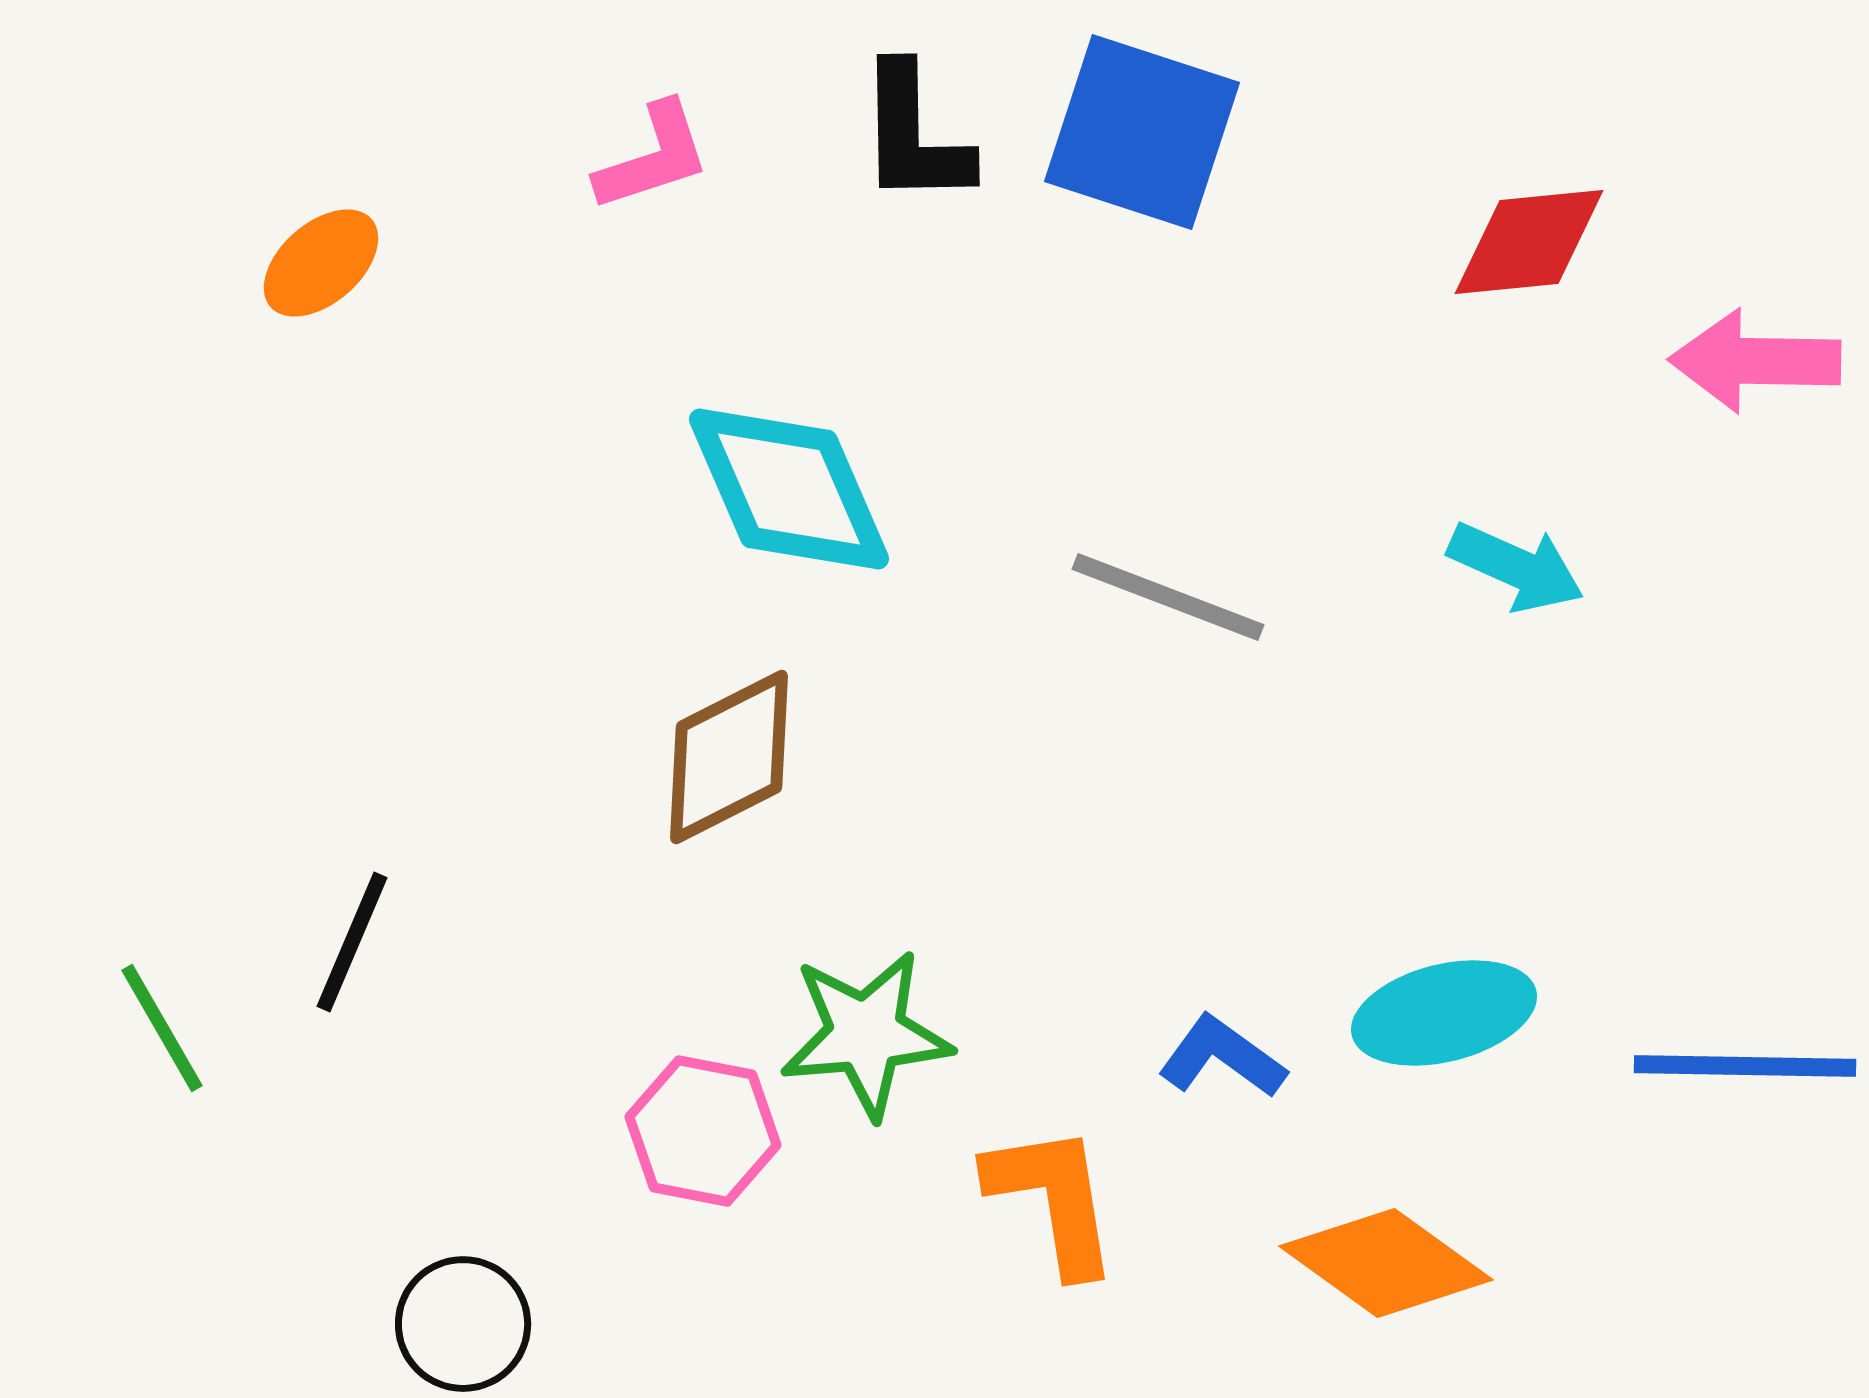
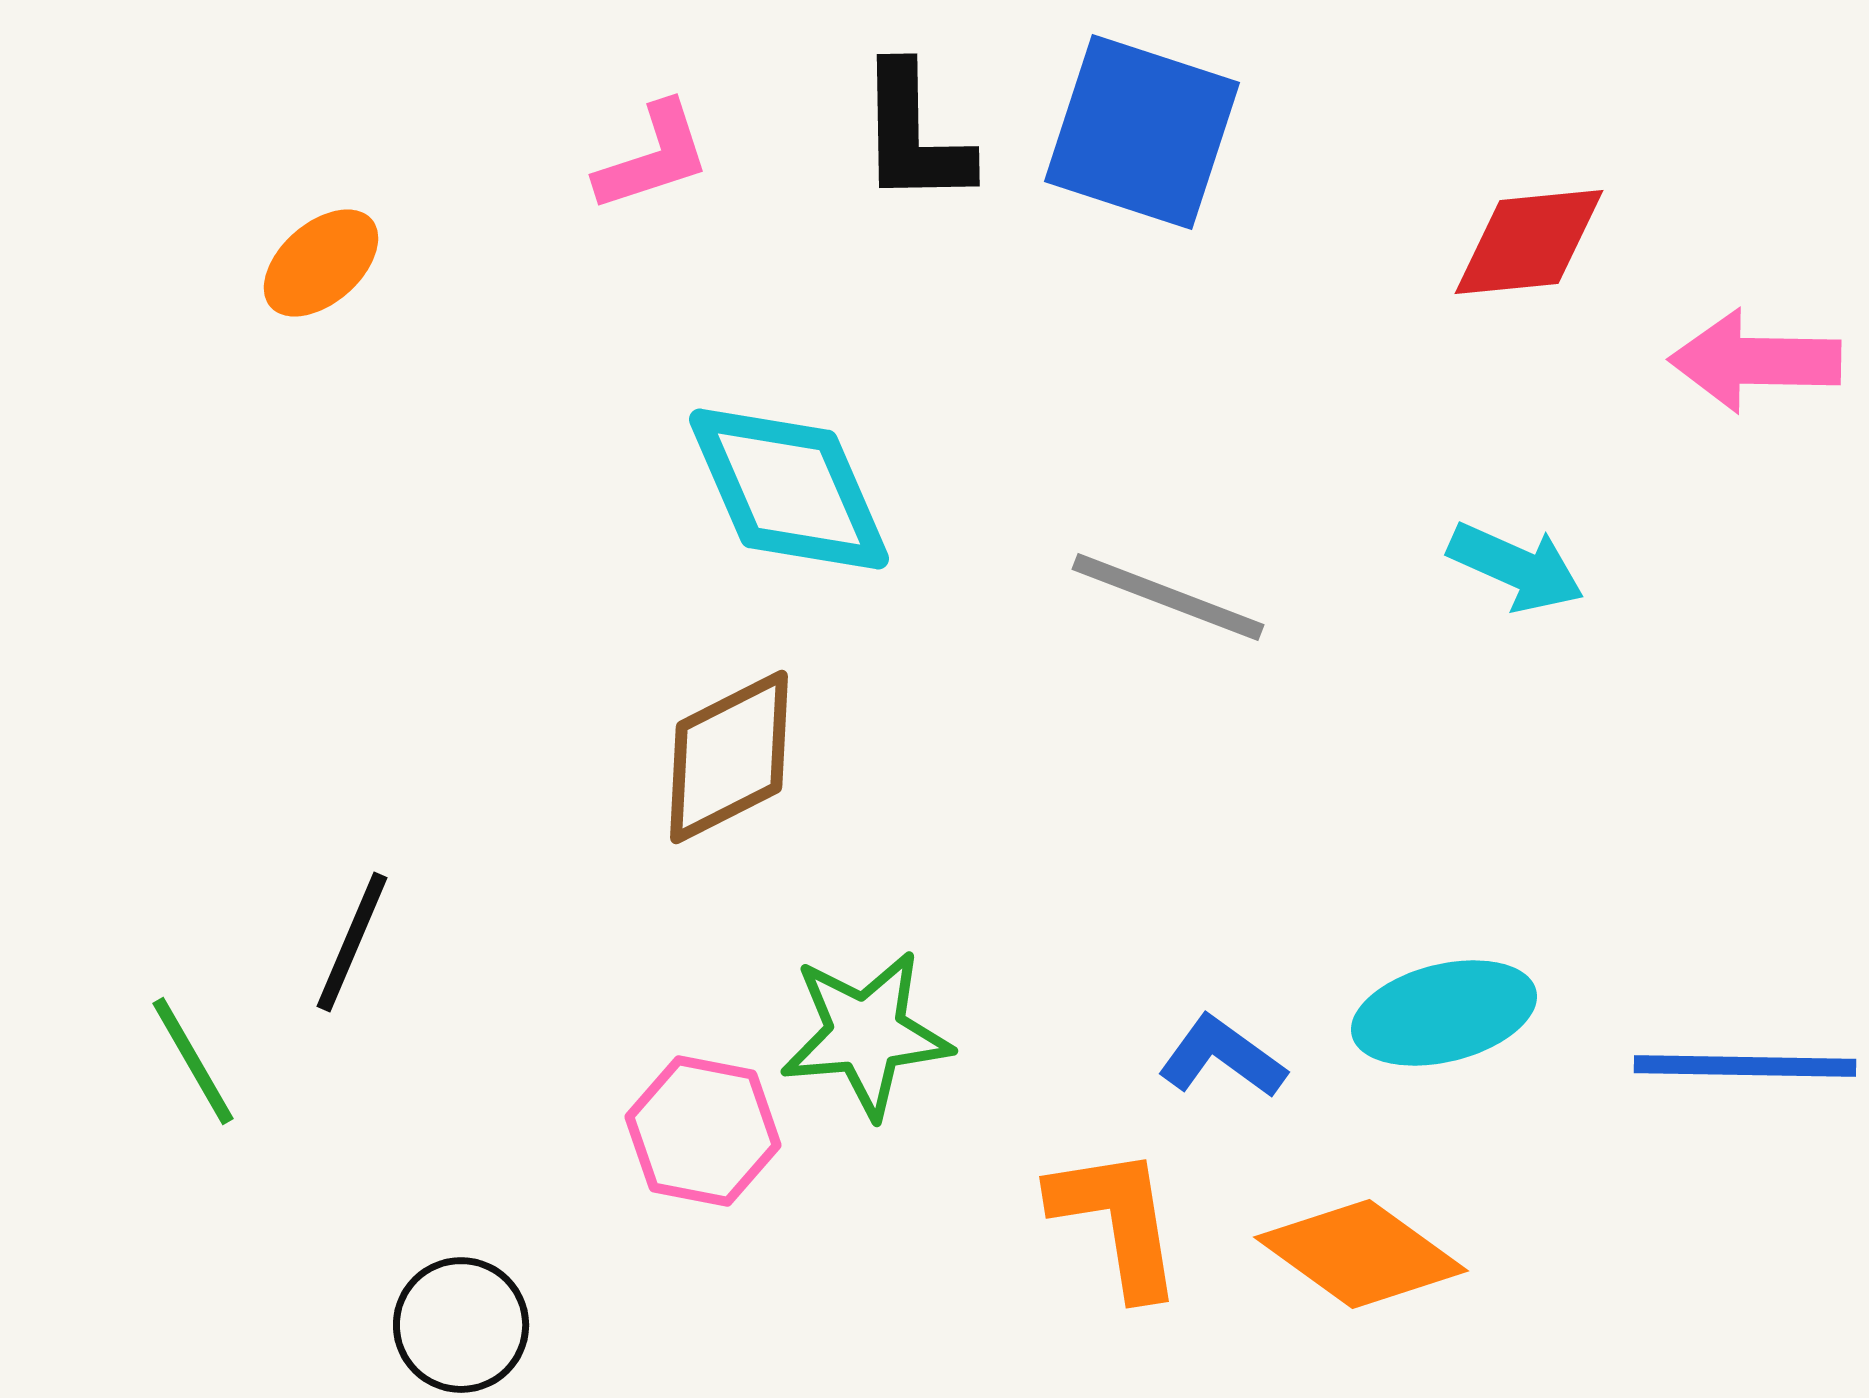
green line: moved 31 px right, 33 px down
orange L-shape: moved 64 px right, 22 px down
orange diamond: moved 25 px left, 9 px up
black circle: moved 2 px left, 1 px down
